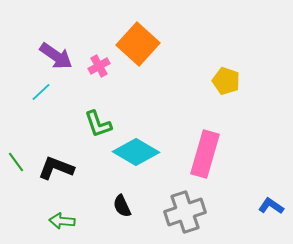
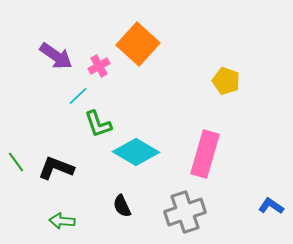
cyan line: moved 37 px right, 4 px down
